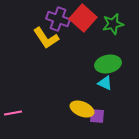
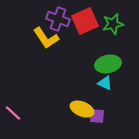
red square: moved 2 px right, 3 px down; rotated 24 degrees clockwise
pink line: rotated 54 degrees clockwise
